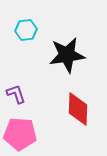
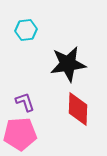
black star: moved 1 px right, 9 px down
purple L-shape: moved 9 px right, 8 px down
pink pentagon: rotated 8 degrees counterclockwise
